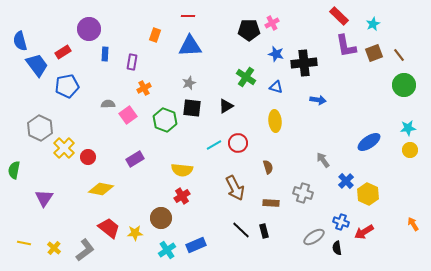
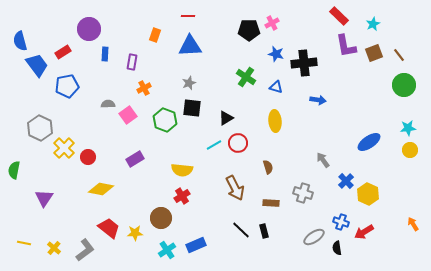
black triangle at (226, 106): moved 12 px down
